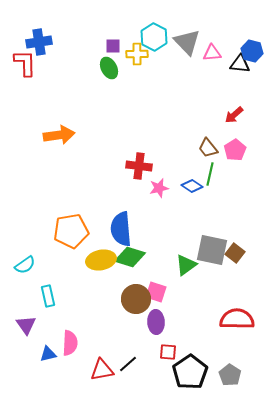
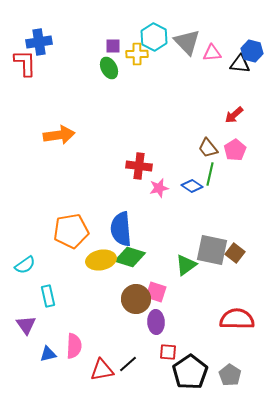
pink semicircle: moved 4 px right, 3 px down
